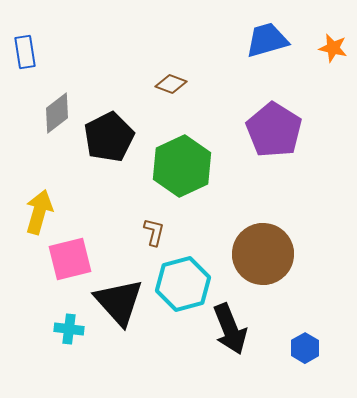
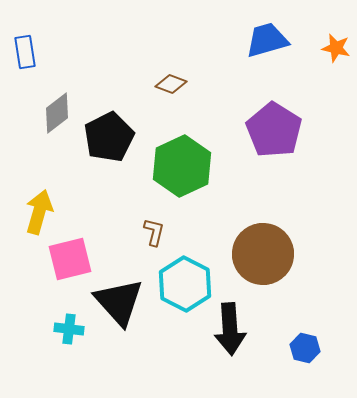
orange star: moved 3 px right
cyan hexagon: moved 2 px right; rotated 18 degrees counterclockwise
black arrow: rotated 18 degrees clockwise
blue hexagon: rotated 16 degrees counterclockwise
